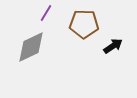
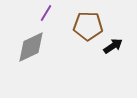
brown pentagon: moved 4 px right, 2 px down
